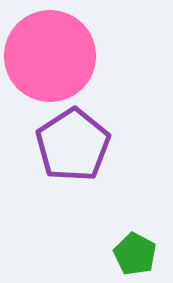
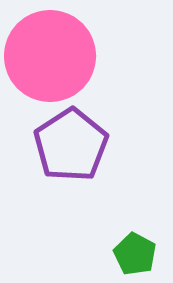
purple pentagon: moved 2 px left
